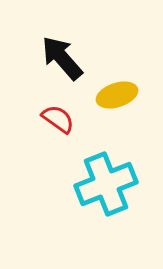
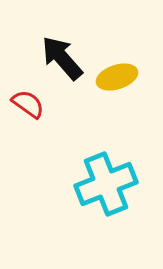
yellow ellipse: moved 18 px up
red semicircle: moved 30 px left, 15 px up
